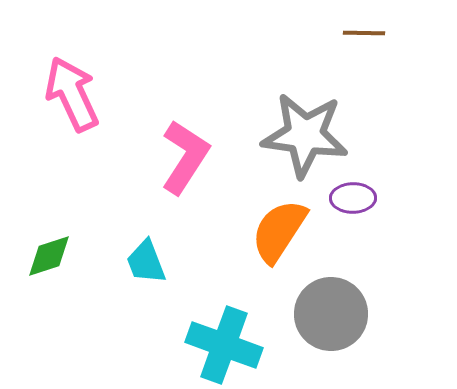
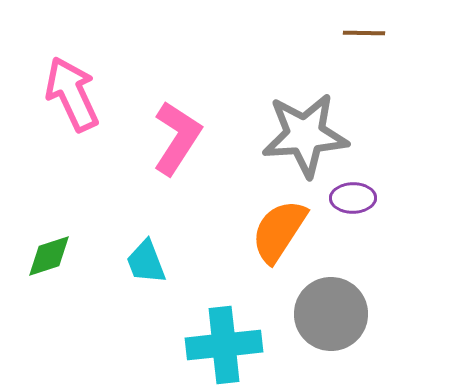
gray star: rotated 12 degrees counterclockwise
pink L-shape: moved 8 px left, 19 px up
cyan cross: rotated 26 degrees counterclockwise
